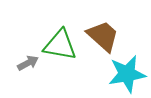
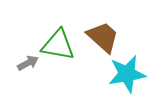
brown trapezoid: moved 1 px down
green triangle: moved 2 px left
